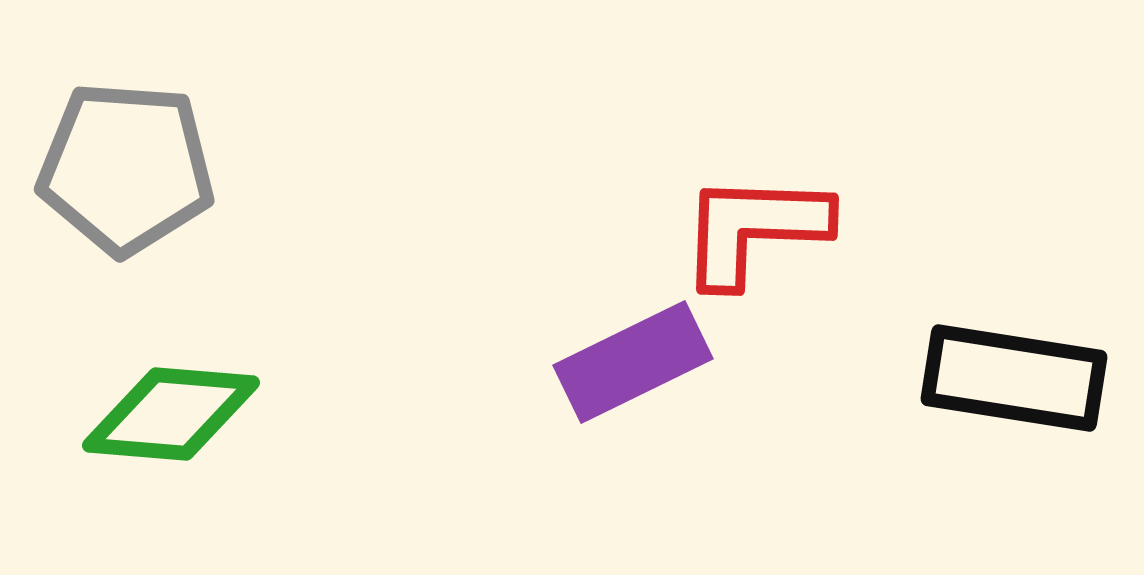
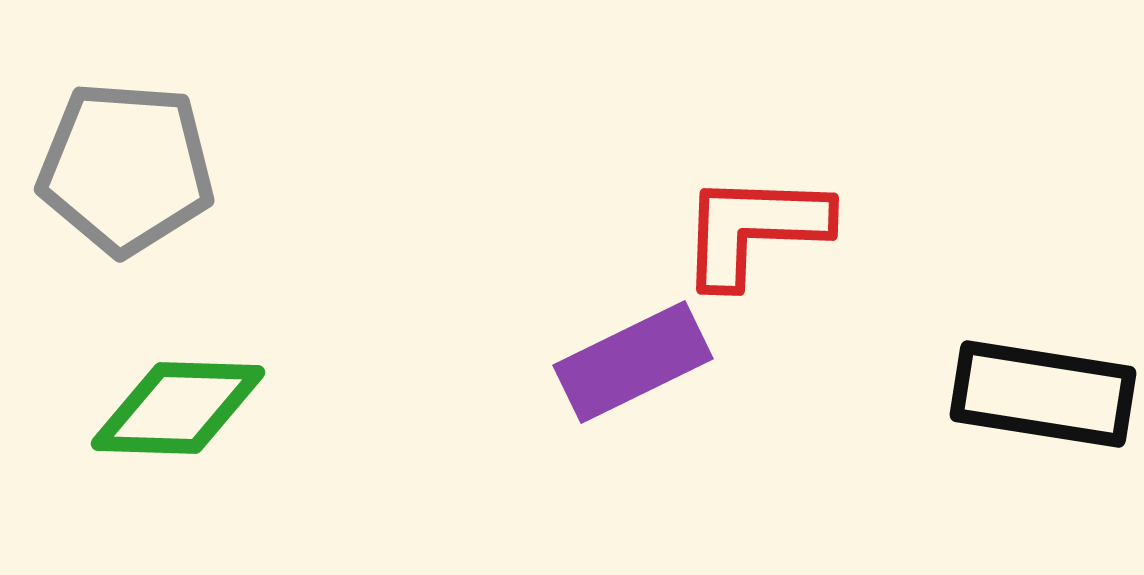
black rectangle: moved 29 px right, 16 px down
green diamond: moved 7 px right, 6 px up; rotated 3 degrees counterclockwise
